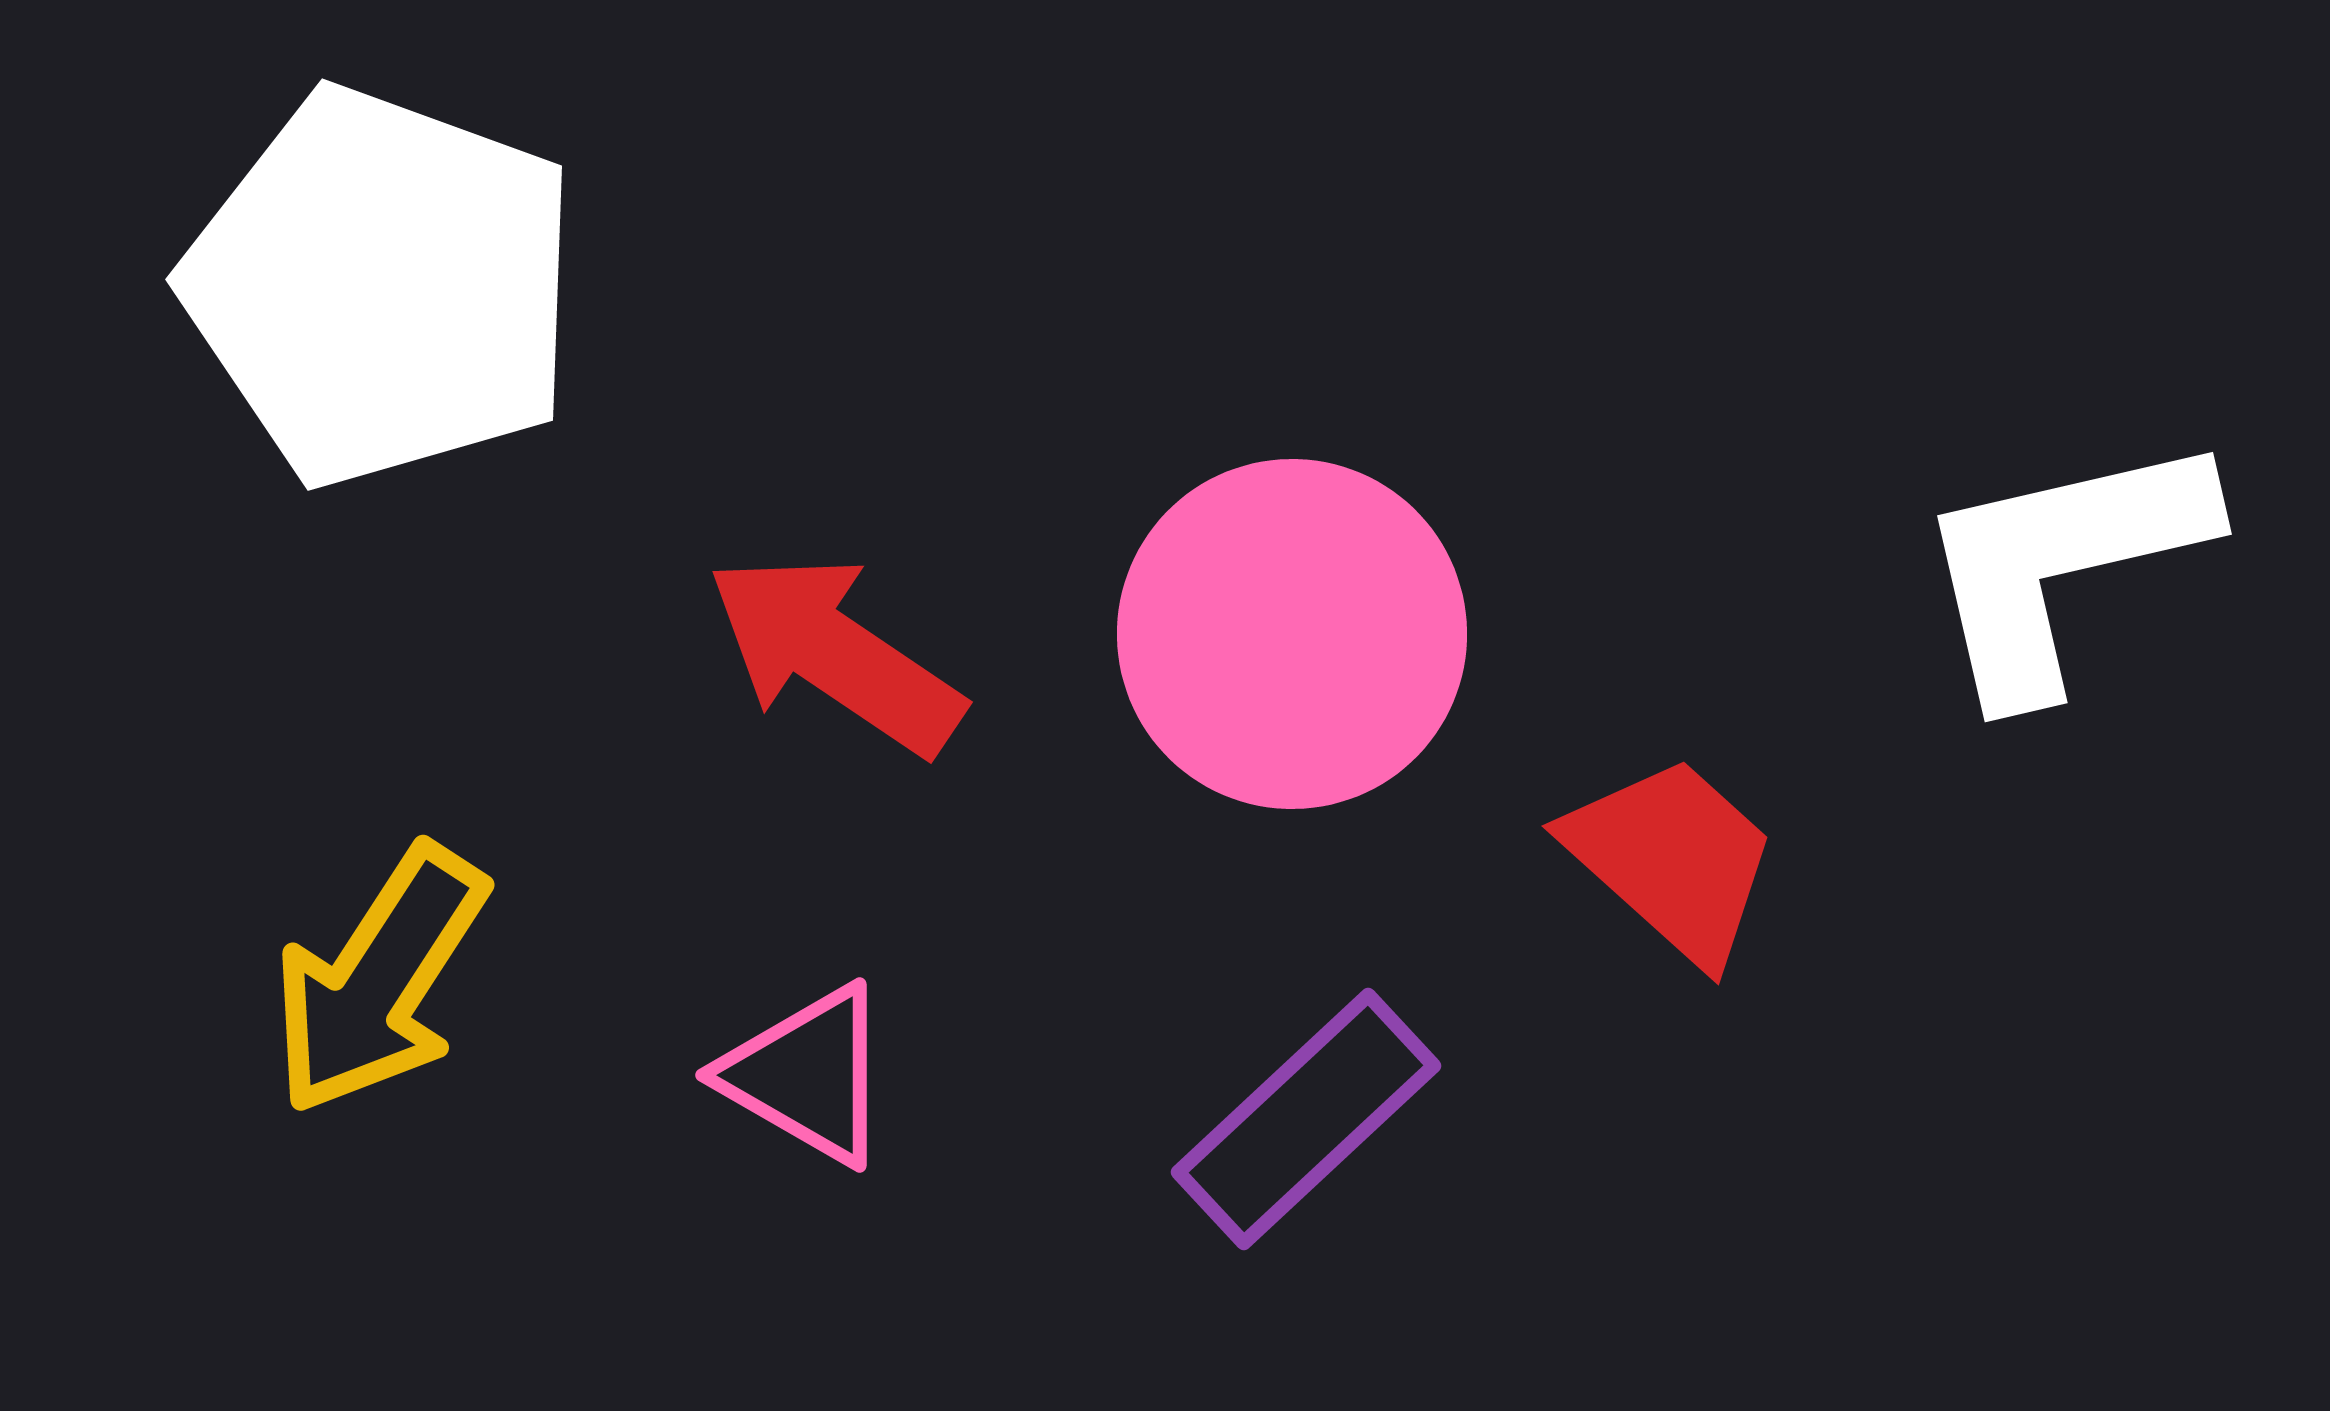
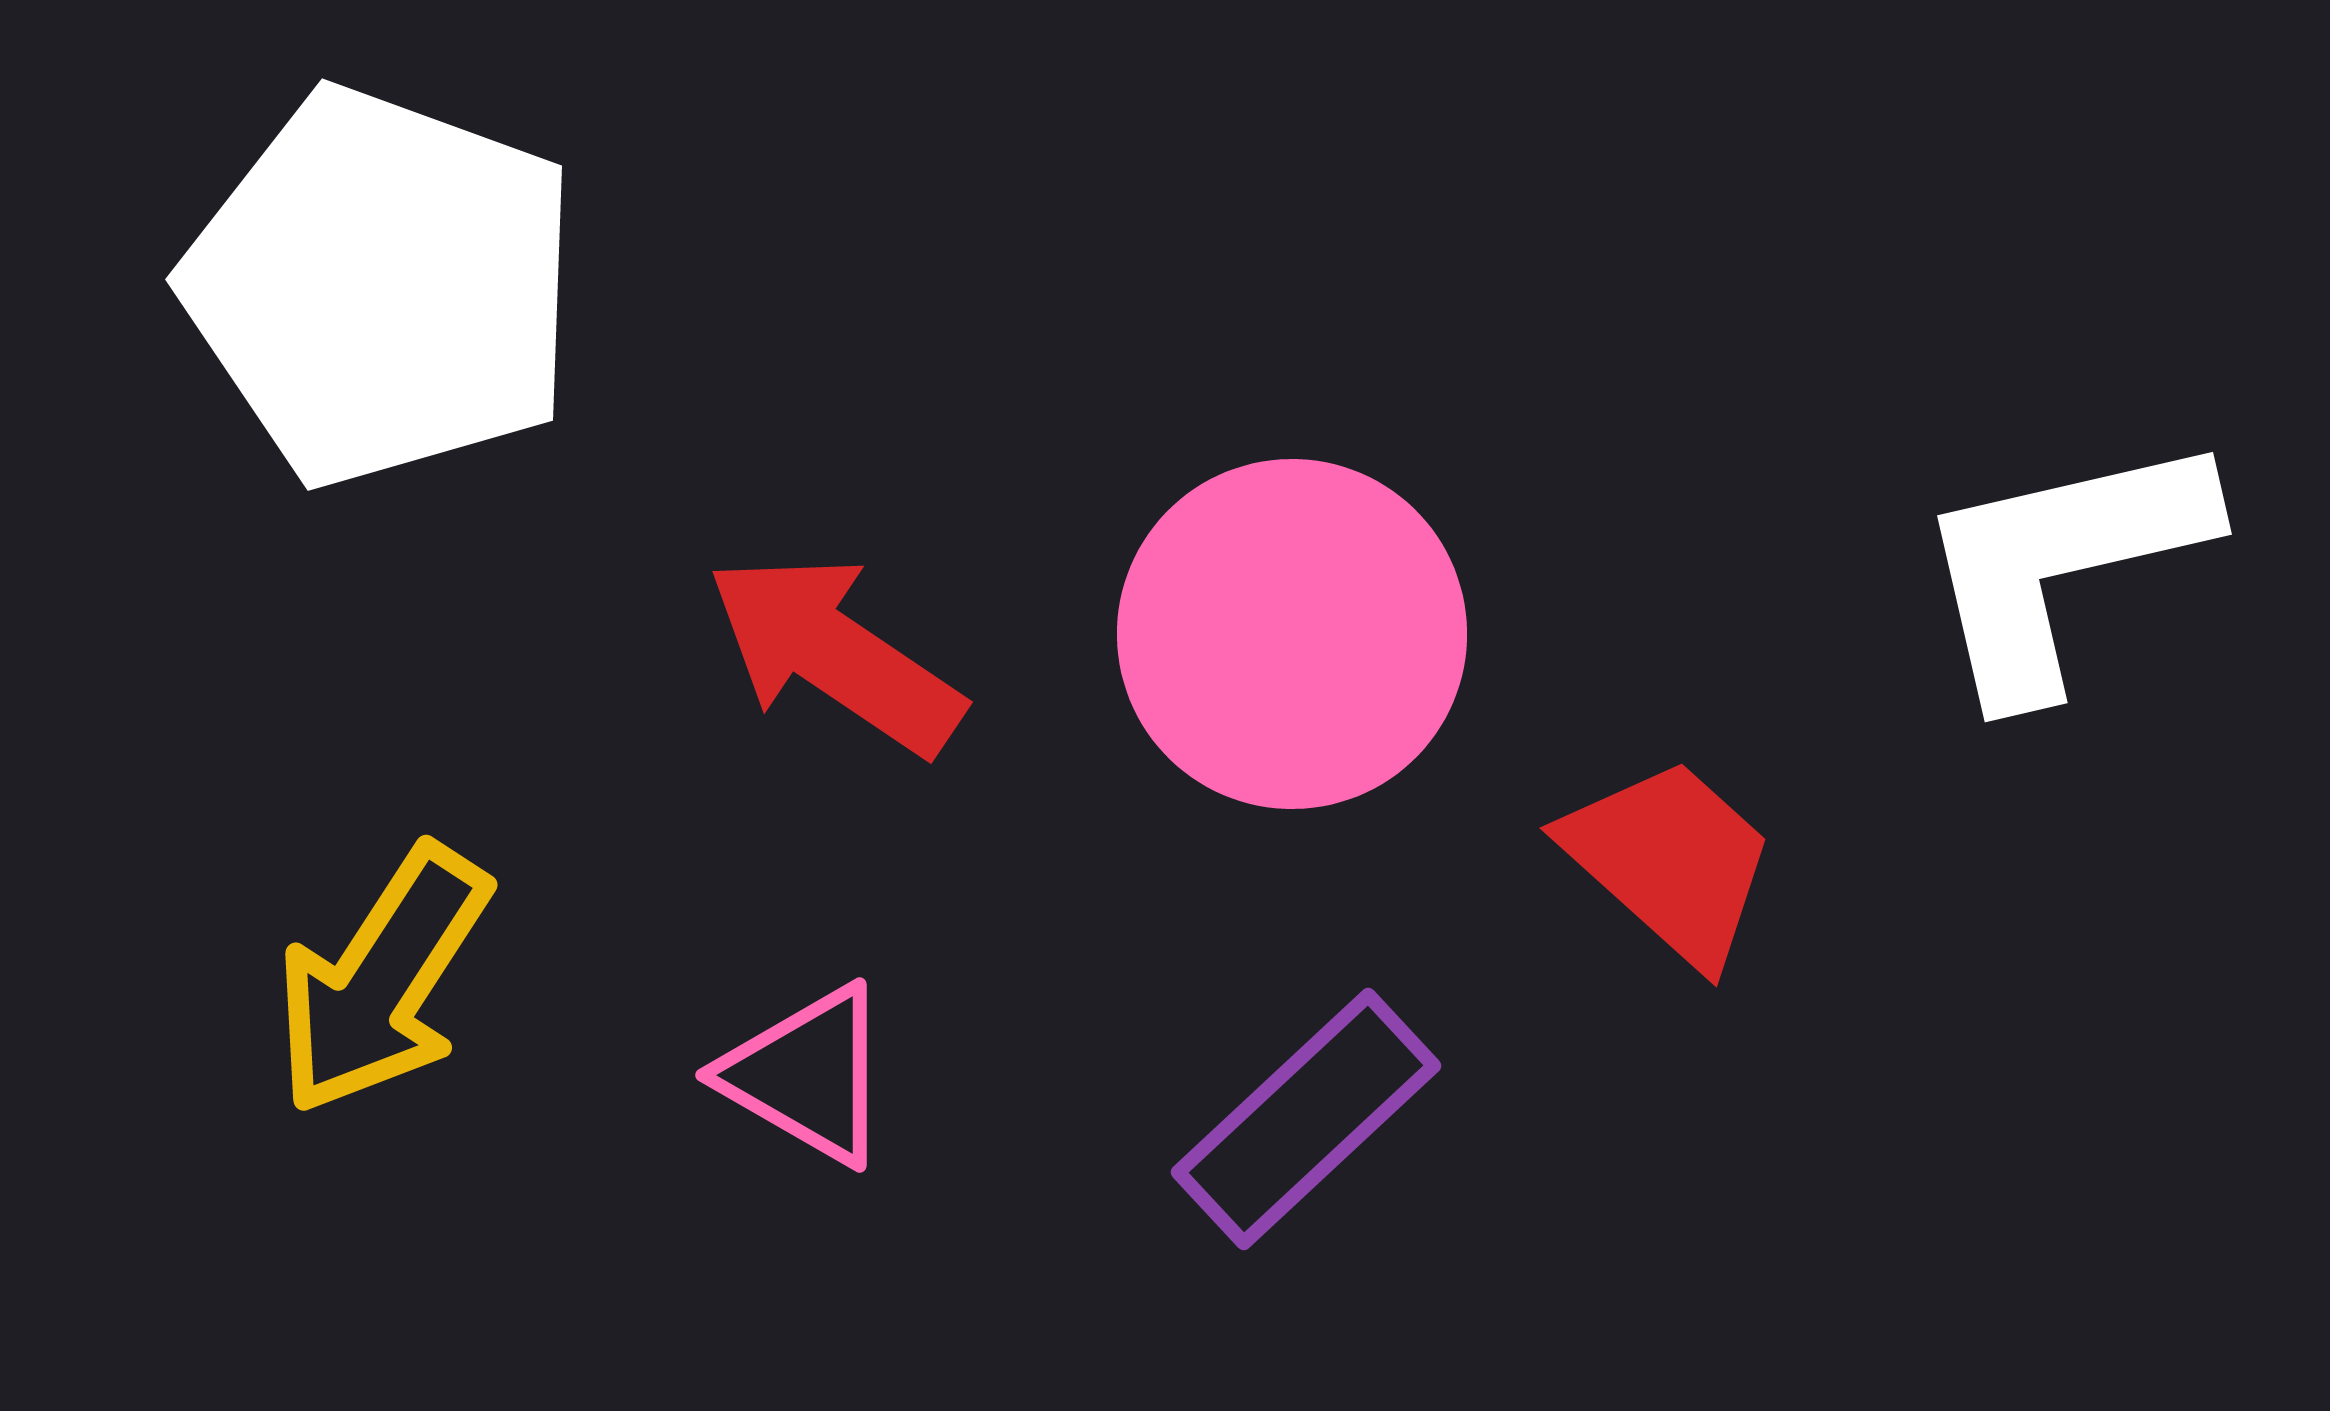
red trapezoid: moved 2 px left, 2 px down
yellow arrow: moved 3 px right
